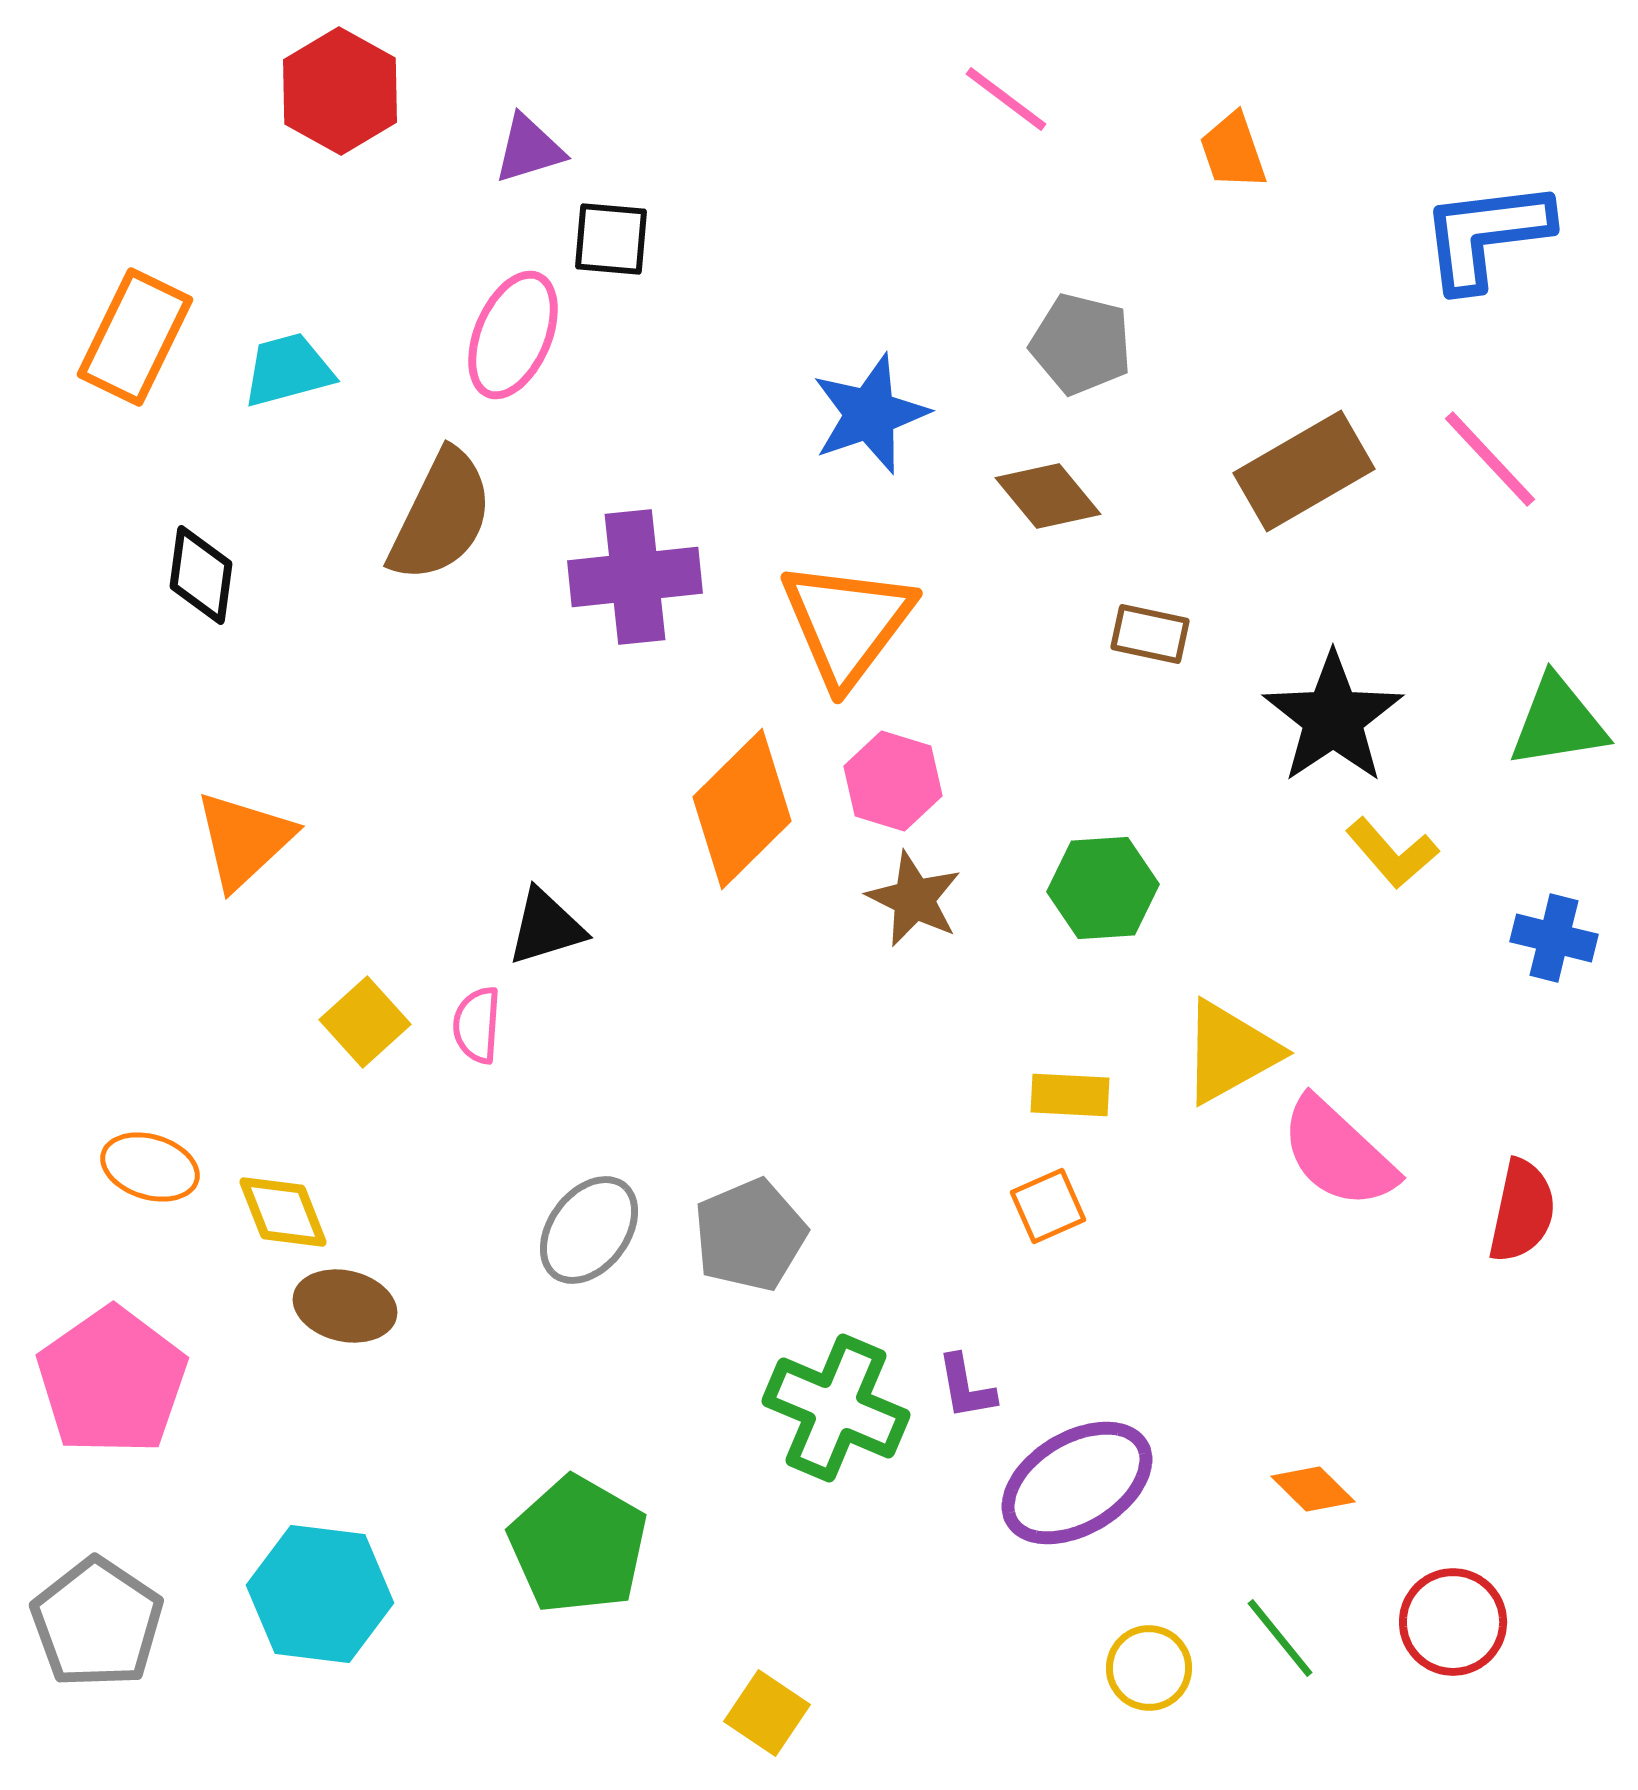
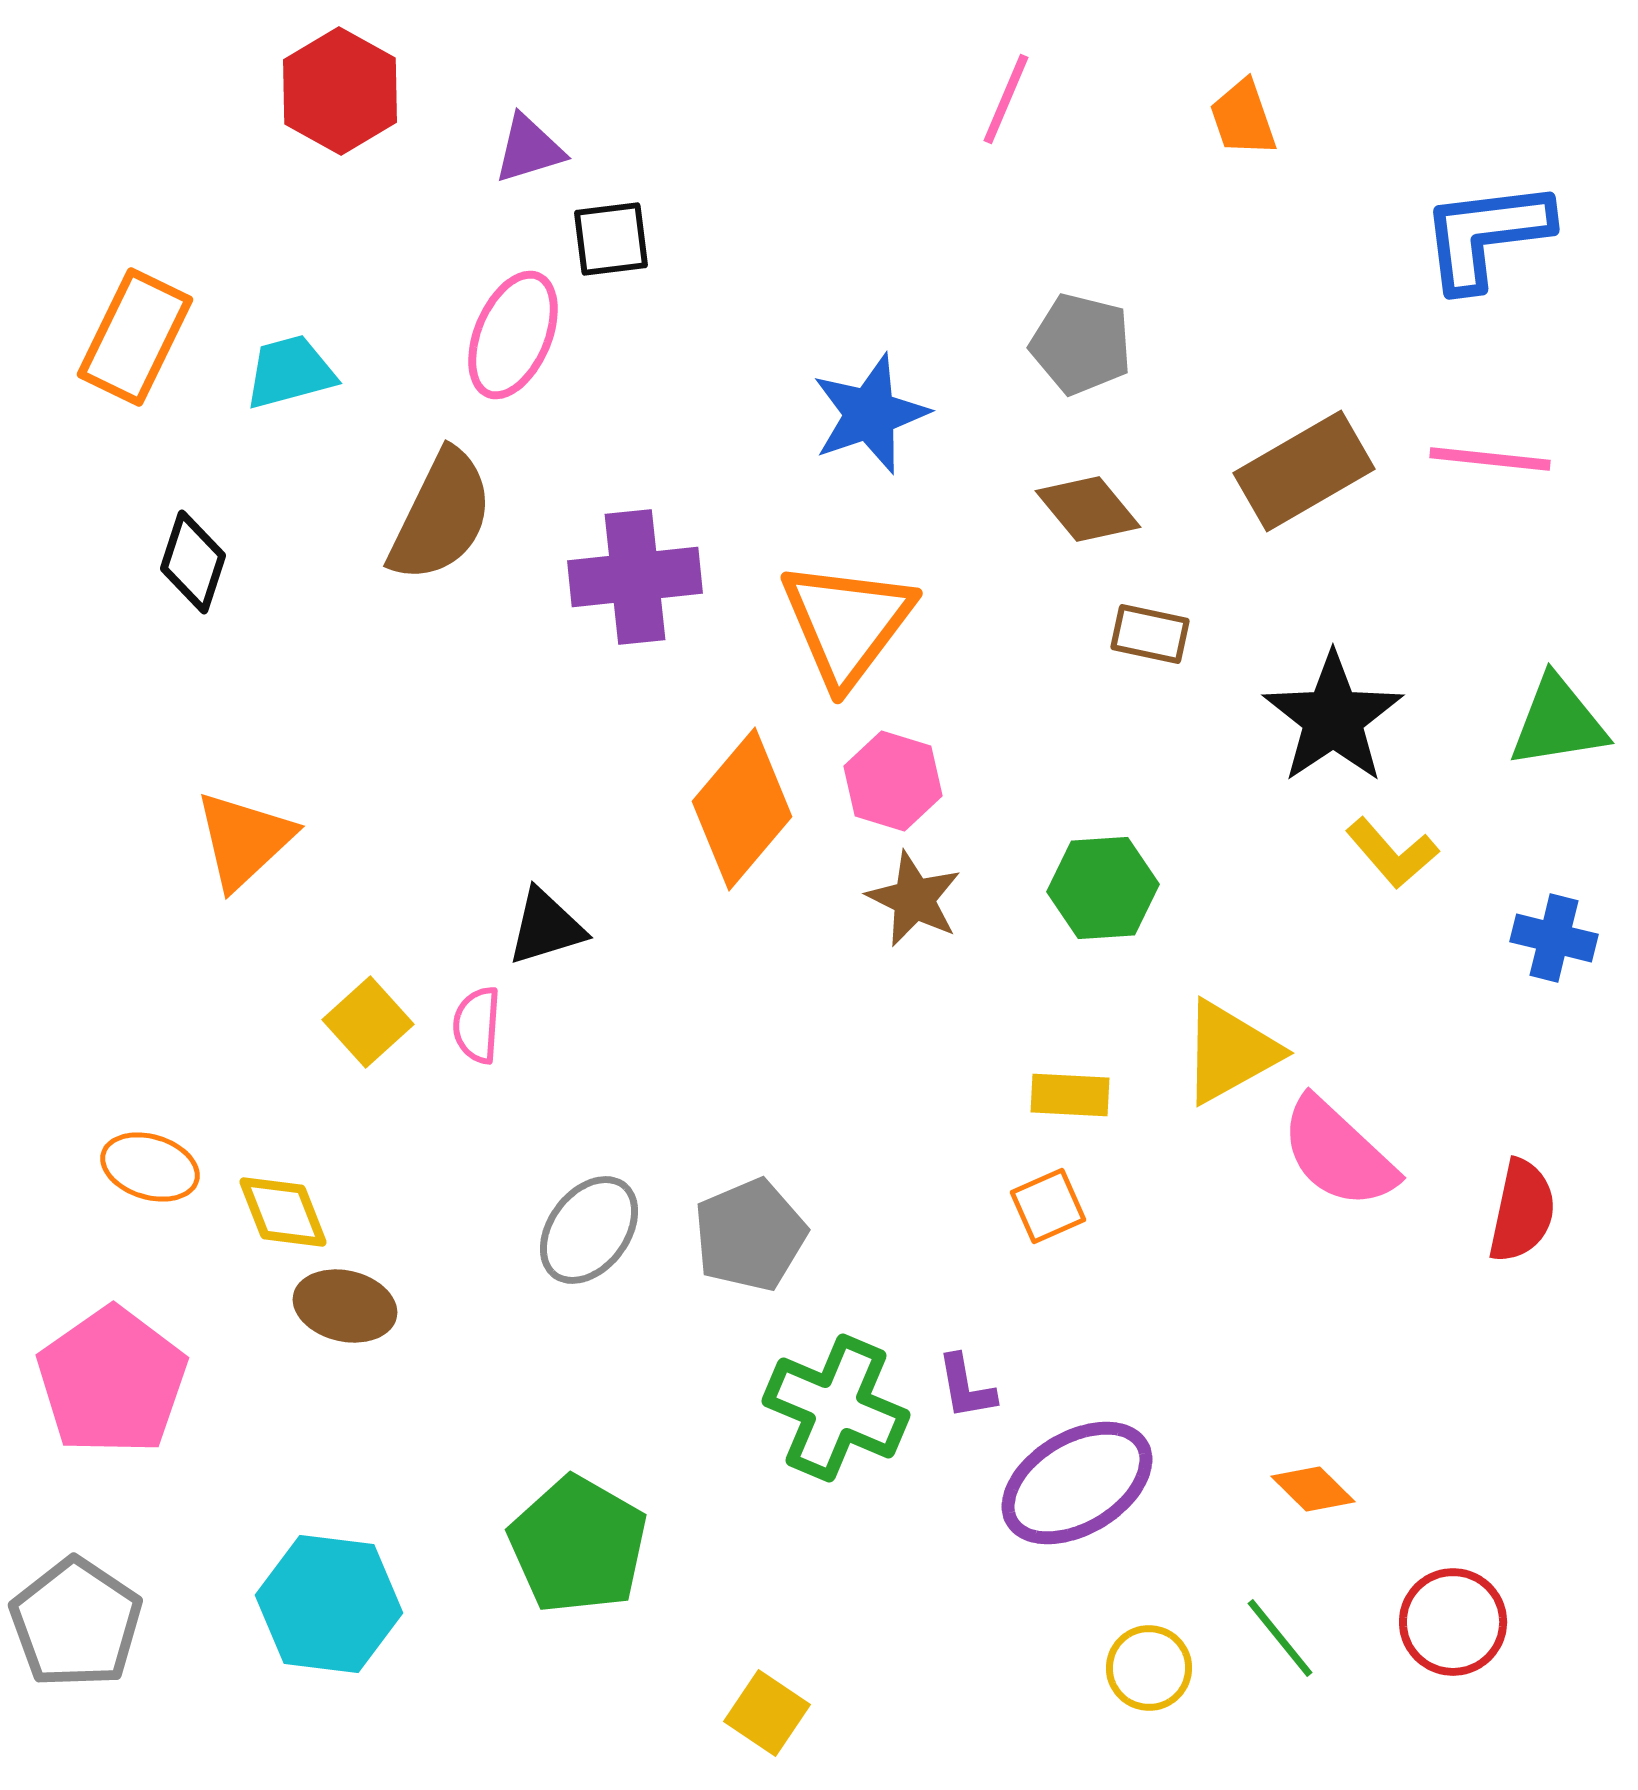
pink line at (1006, 99): rotated 76 degrees clockwise
orange trapezoid at (1233, 151): moved 10 px right, 33 px up
black square at (611, 239): rotated 12 degrees counterclockwise
cyan trapezoid at (288, 370): moved 2 px right, 2 px down
pink line at (1490, 459): rotated 41 degrees counterclockwise
brown diamond at (1048, 496): moved 40 px right, 13 px down
black diamond at (201, 575): moved 8 px left, 13 px up; rotated 10 degrees clockwise
orange diamond at (742, 809): rotated 5 degrees counterclockwise
yellow square at (365, 1022): moved 3 px right
cyan hexagon at (320, 1594): moved 9 px right, 10 px down
gray pentagon at (97, 1623): moved 21 px left
